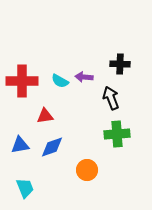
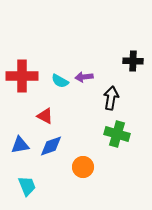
black cross: moved 13 px right, 3 px up
purple arrow: rotated 12 degrees counterclockwise
red cross: moved 5 px up
black arrow: rotated 30 degrees clockwise
red triangle: rotated 36 degrees clockwise
green cross: rotated 20 degrees clockwise
blue diamond: moved 1 px left, 1 px up
orange circle: moved 4 px left, 3 px up
cyan trapezoid: moved 2 px right, 2 px up
